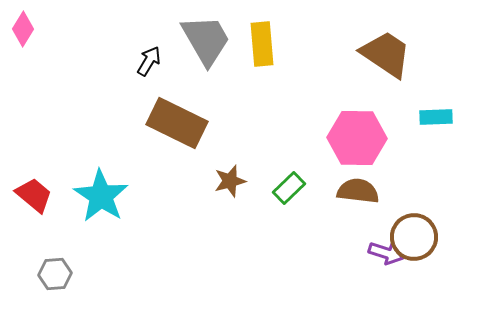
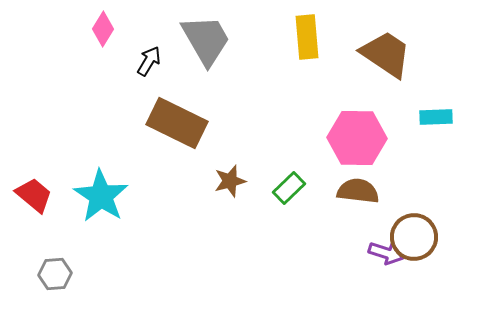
pink diamond: moved 80 px right
yellow rectangle: moved 45 px right, 7 px up
